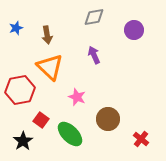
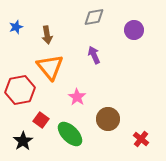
blue star: moved 1 px up
orange triangle: rotated 8 degrees clockwise
pink star: rotated 12 degrees clockwise
